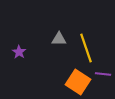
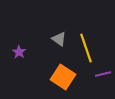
gray triangle: rotated 35 degrees clockwise
purple line: rotated 21 degrees counterclockwise
orange square: moved 15 px left, 5 px up
